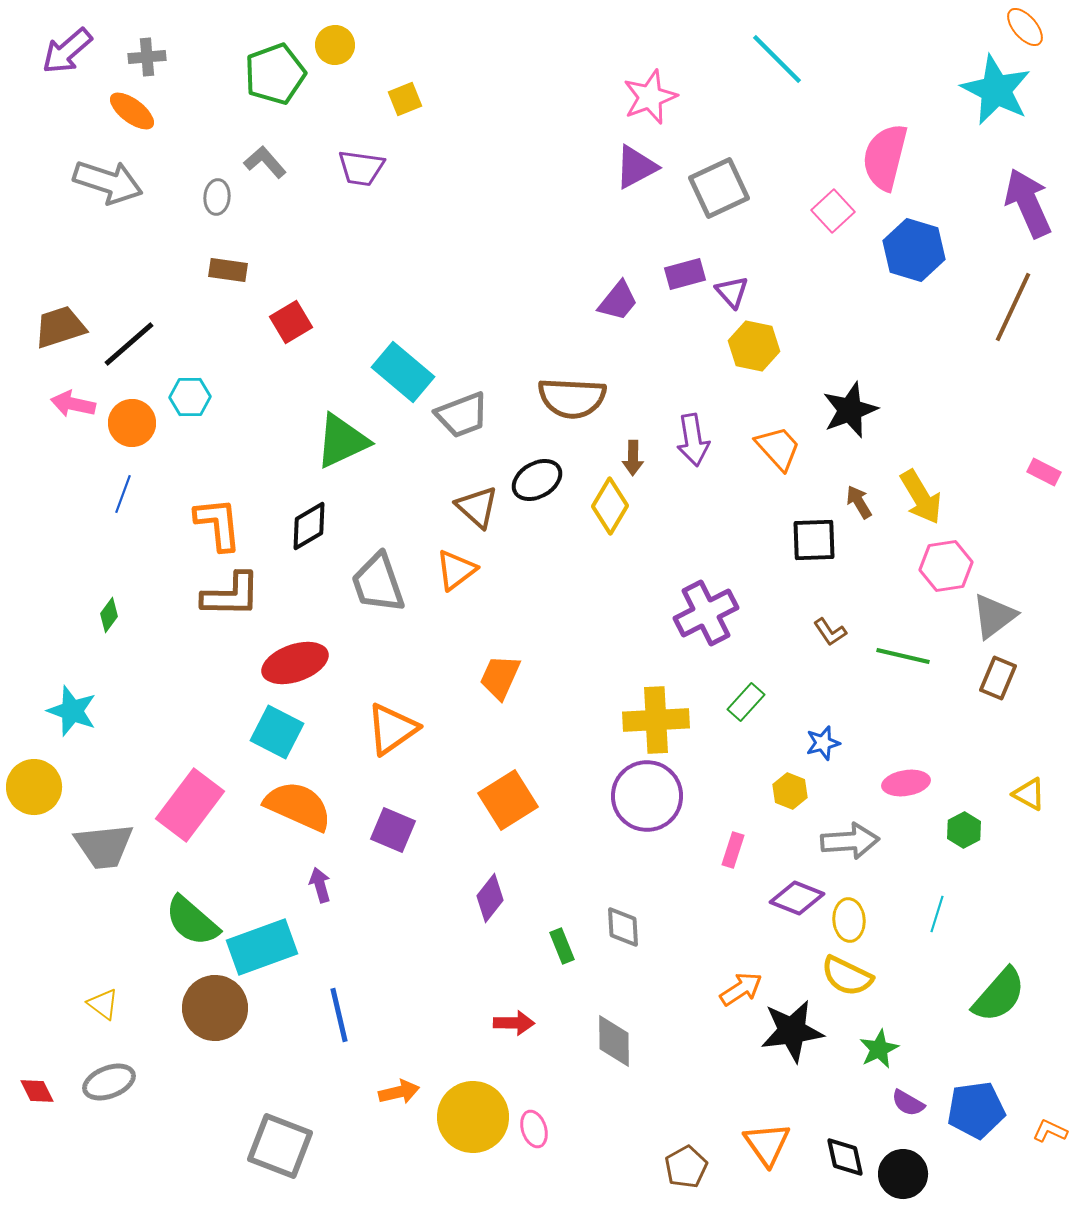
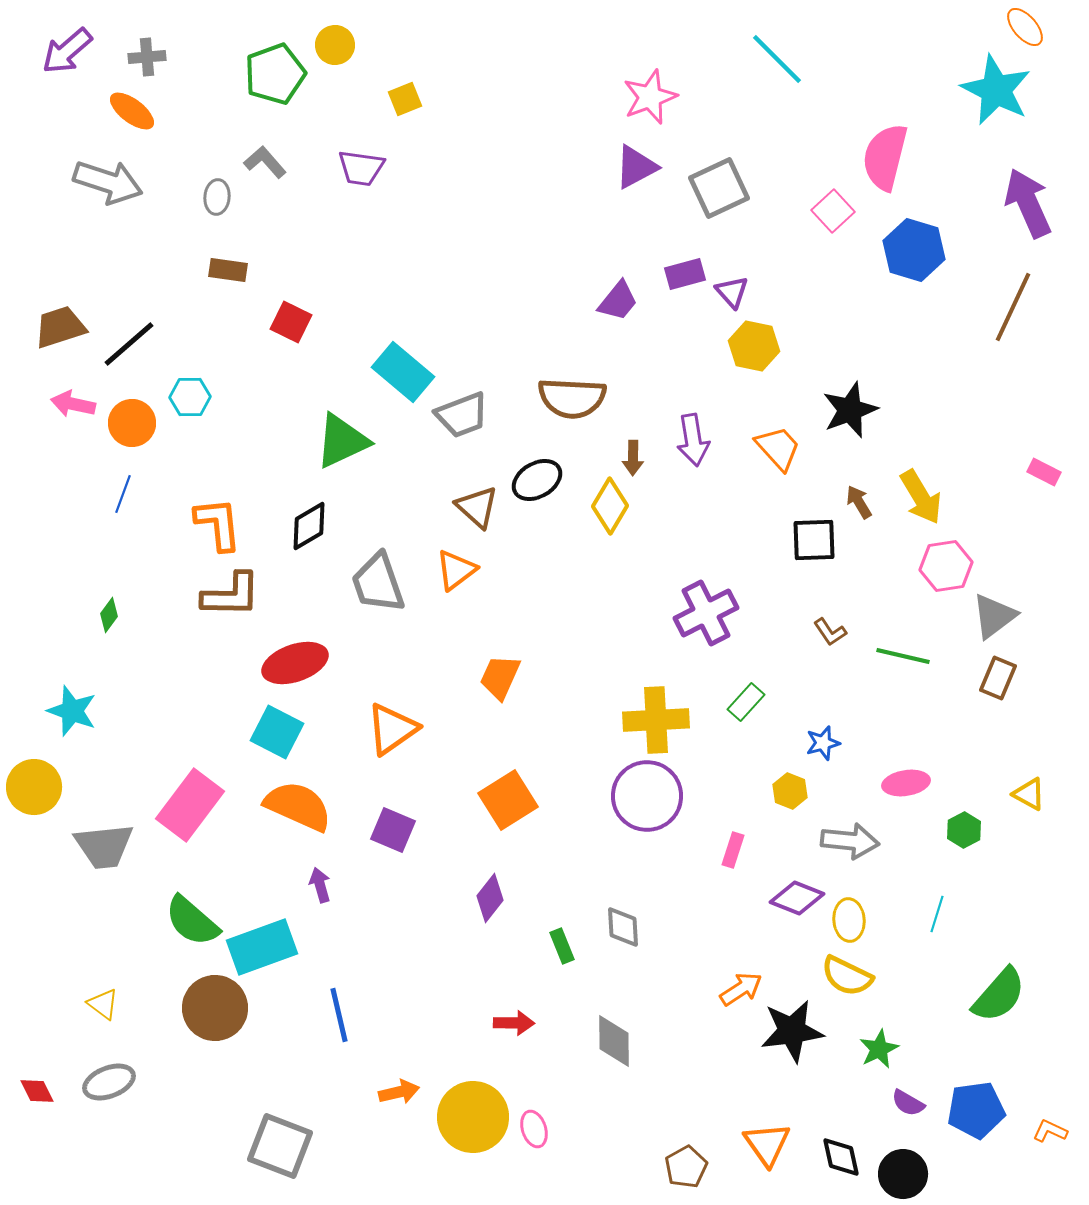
red square at (291, 322): rotated 33 degrees counterclockwise
gray arrow at (850, 841): rotated 10 degrees clockwise
black diamond at (845, 1157): moved 4 px left
